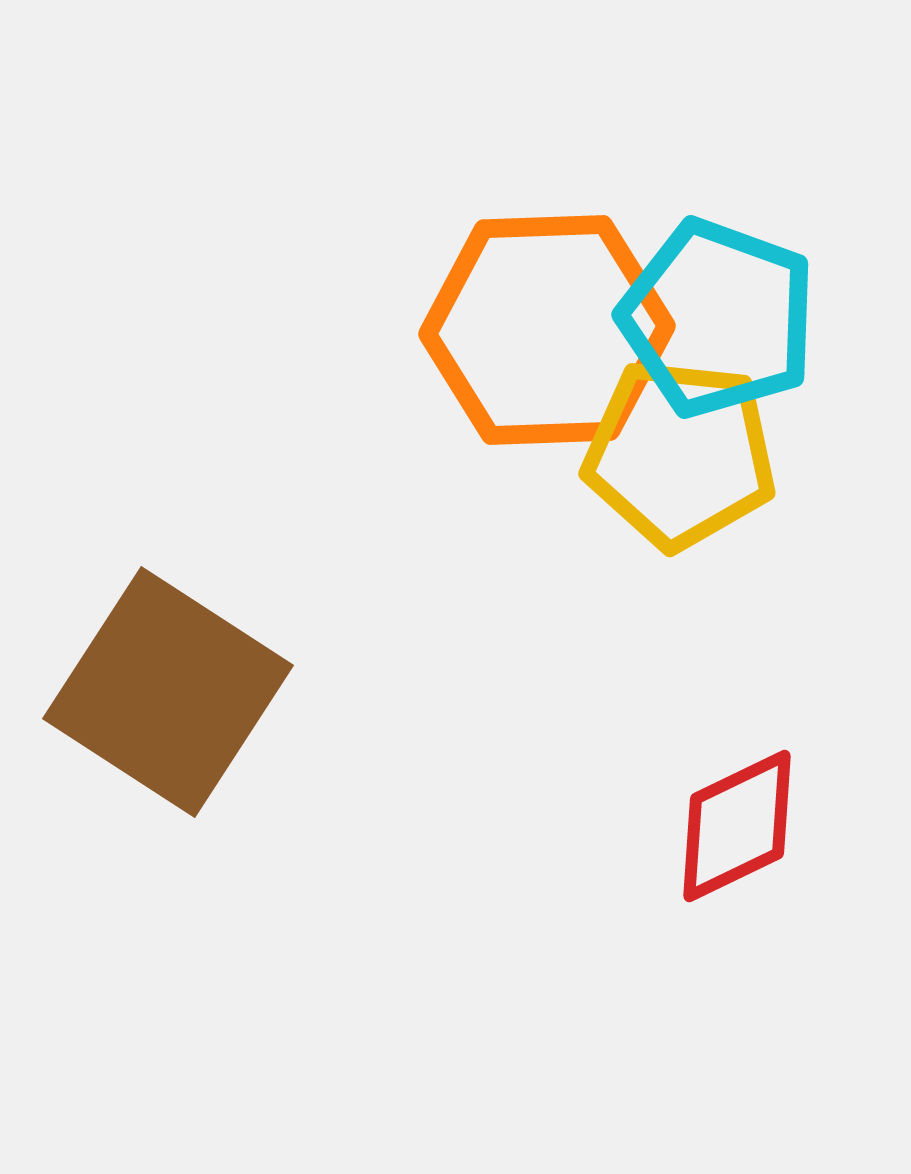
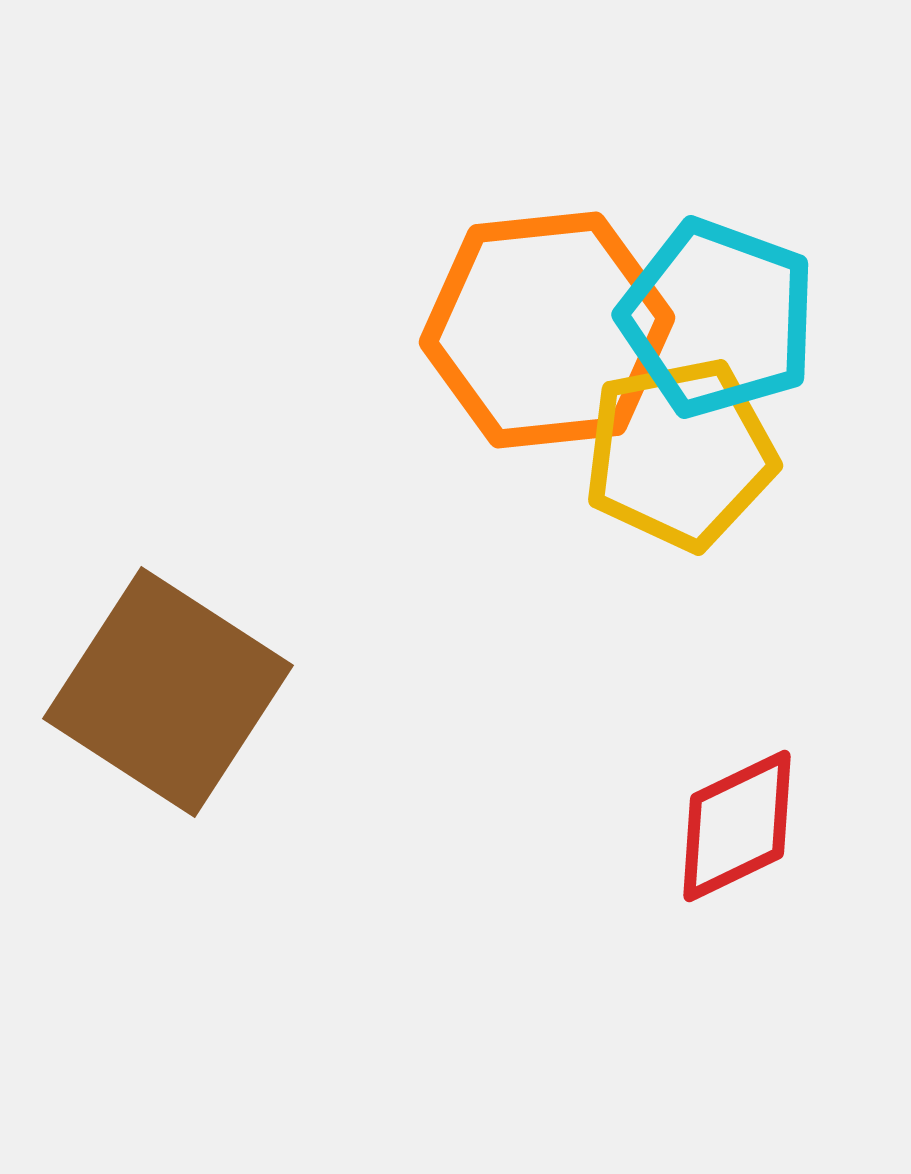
orange hexagon: rotated 4 degrees counterclockwise
yellow pentagon: rotated 17 degrees counterclockwise
